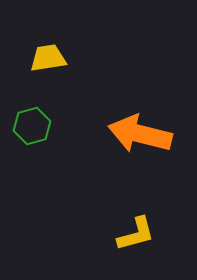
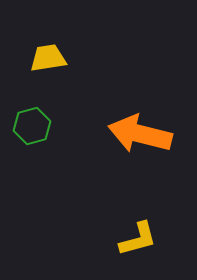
yellow L-shape: moved 2 px right, 5 px down
